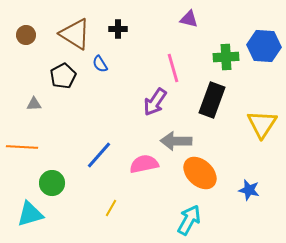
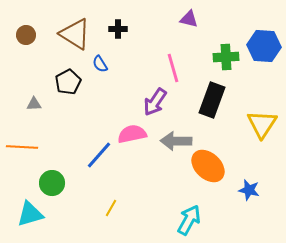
black pentagon: moved 5 px right, 6 px down
pink semicircle: moved 12 px left, 30 px up
orange ellipse: moved 8 px right, 7 px up
